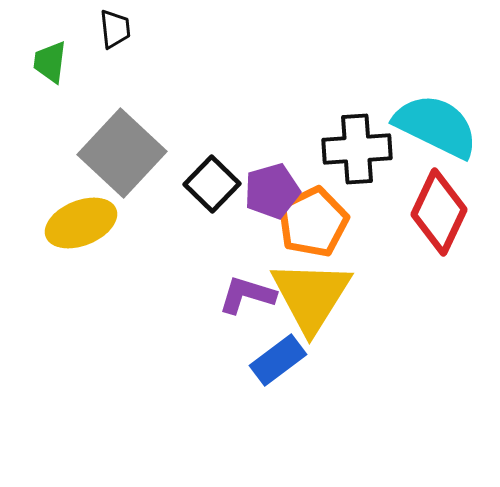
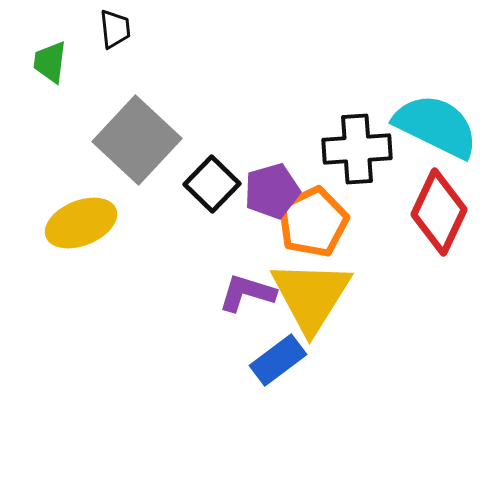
gray square: moved 15 px right, 13 px up
purple L-shape: moved 2 px up
